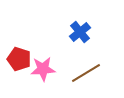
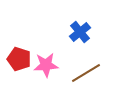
pink star: moved 3 px right, 4 px up
